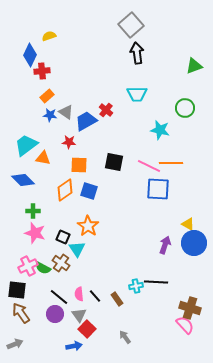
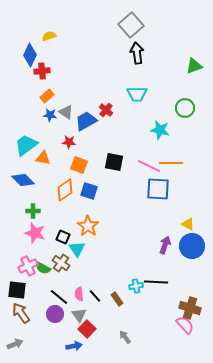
orange square at (79, 165): rotated 18 degrees clockwise
blue circle at (194, 243): moved 2 px left, 3 px down
